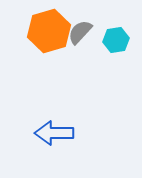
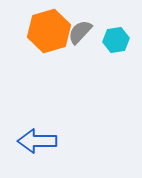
blue arrow: moved 17 px left, 8 px down
